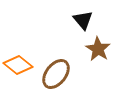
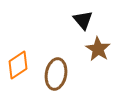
orange diamond: rotated 72 degrees counterclockwise
brown ellipse: rotated 28 degrees counterclockwise
